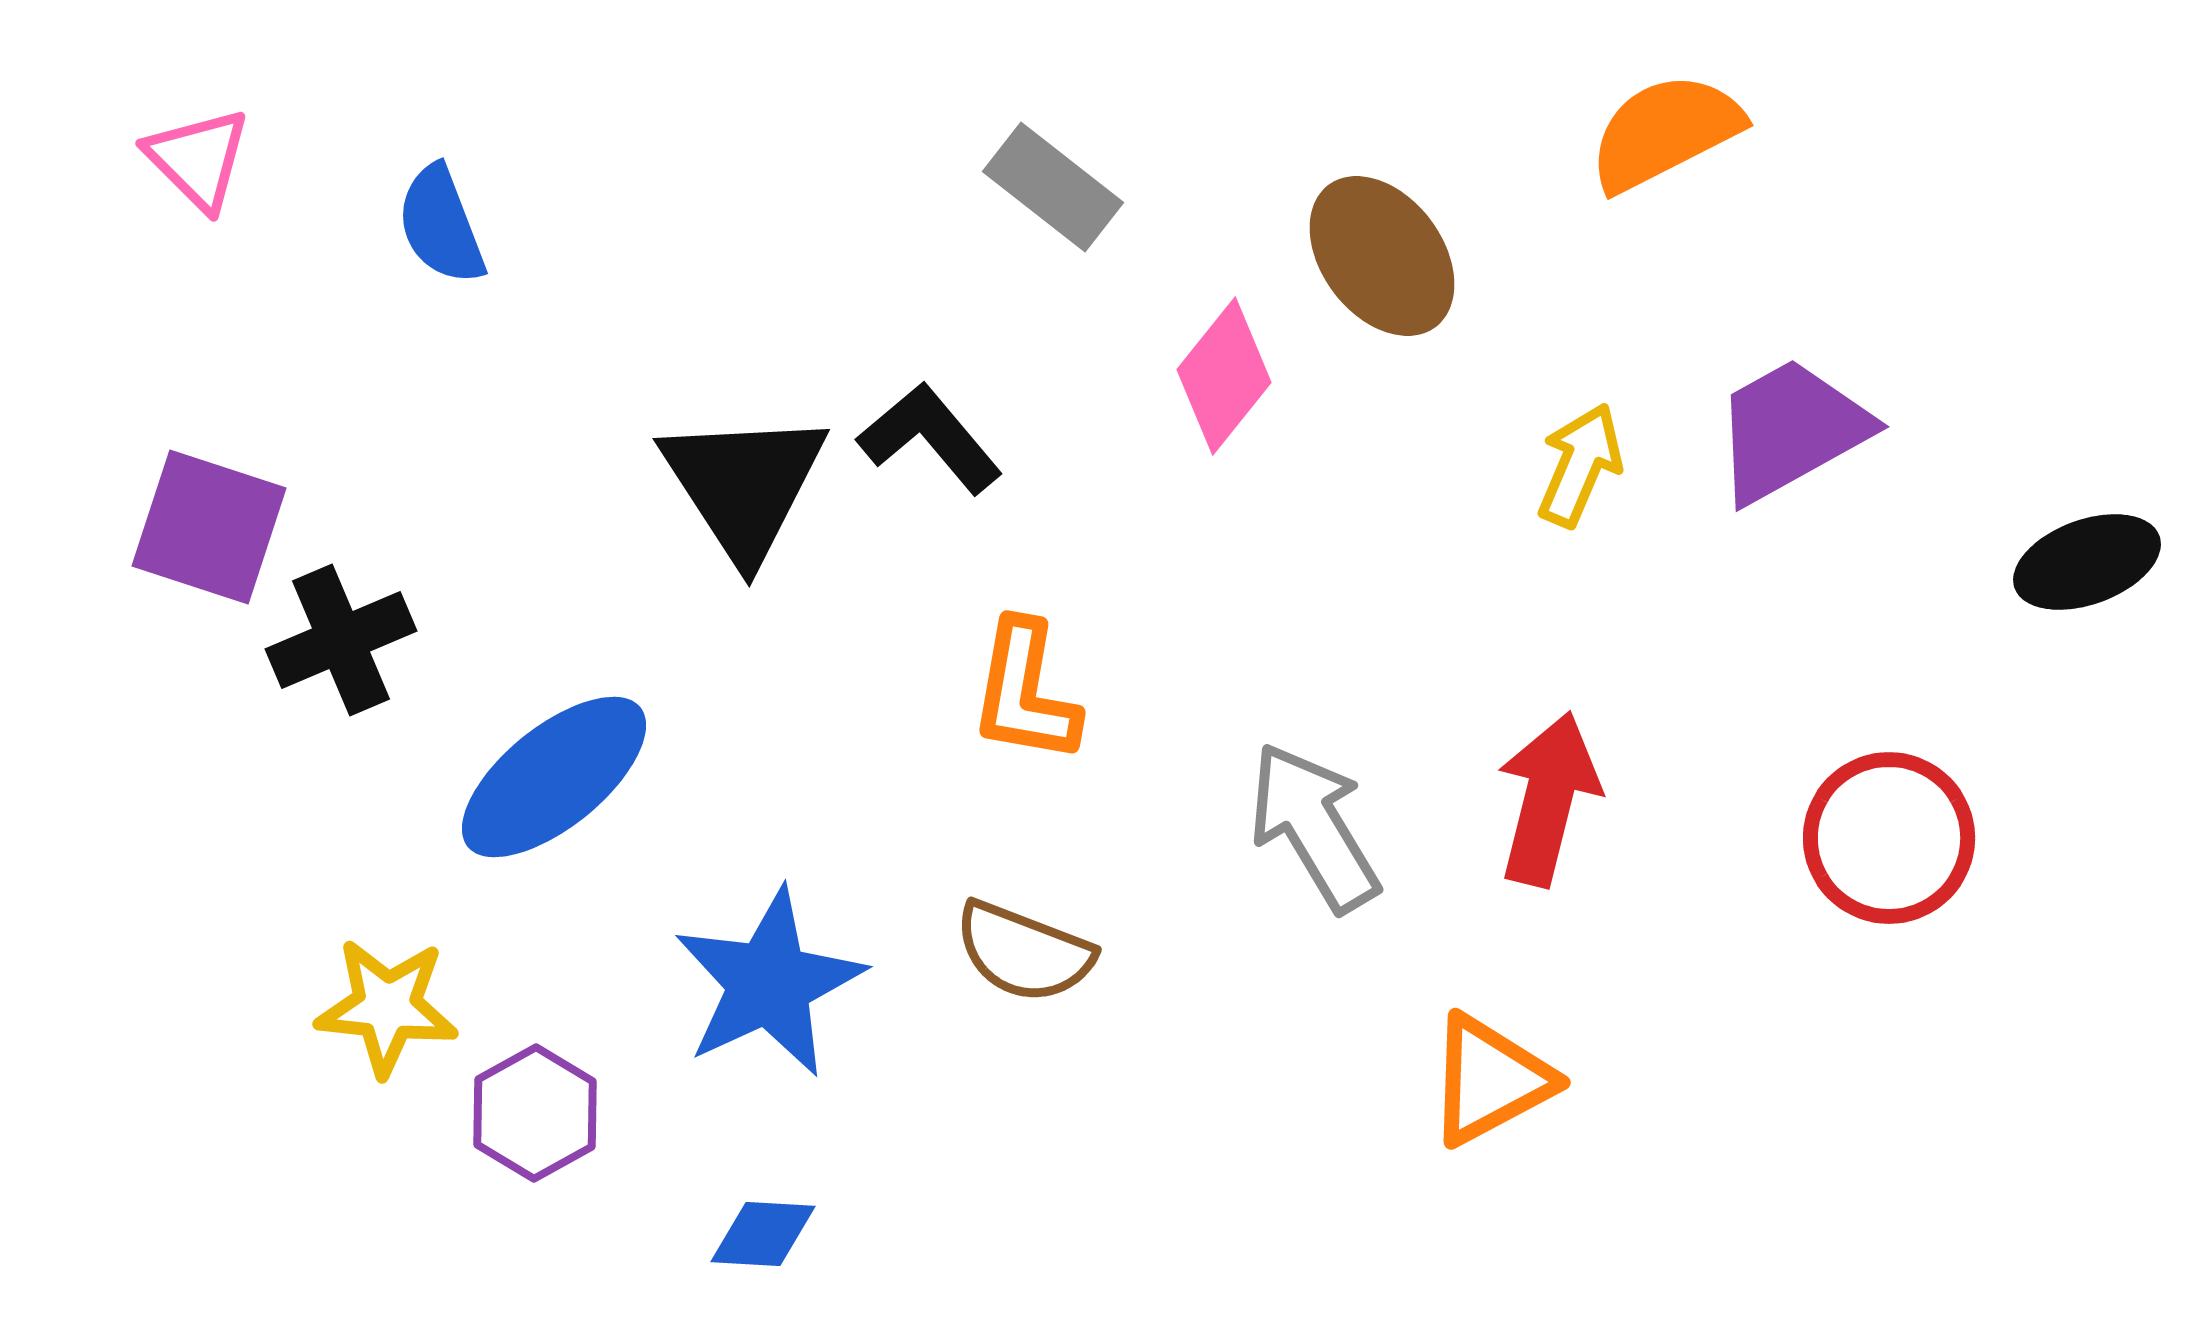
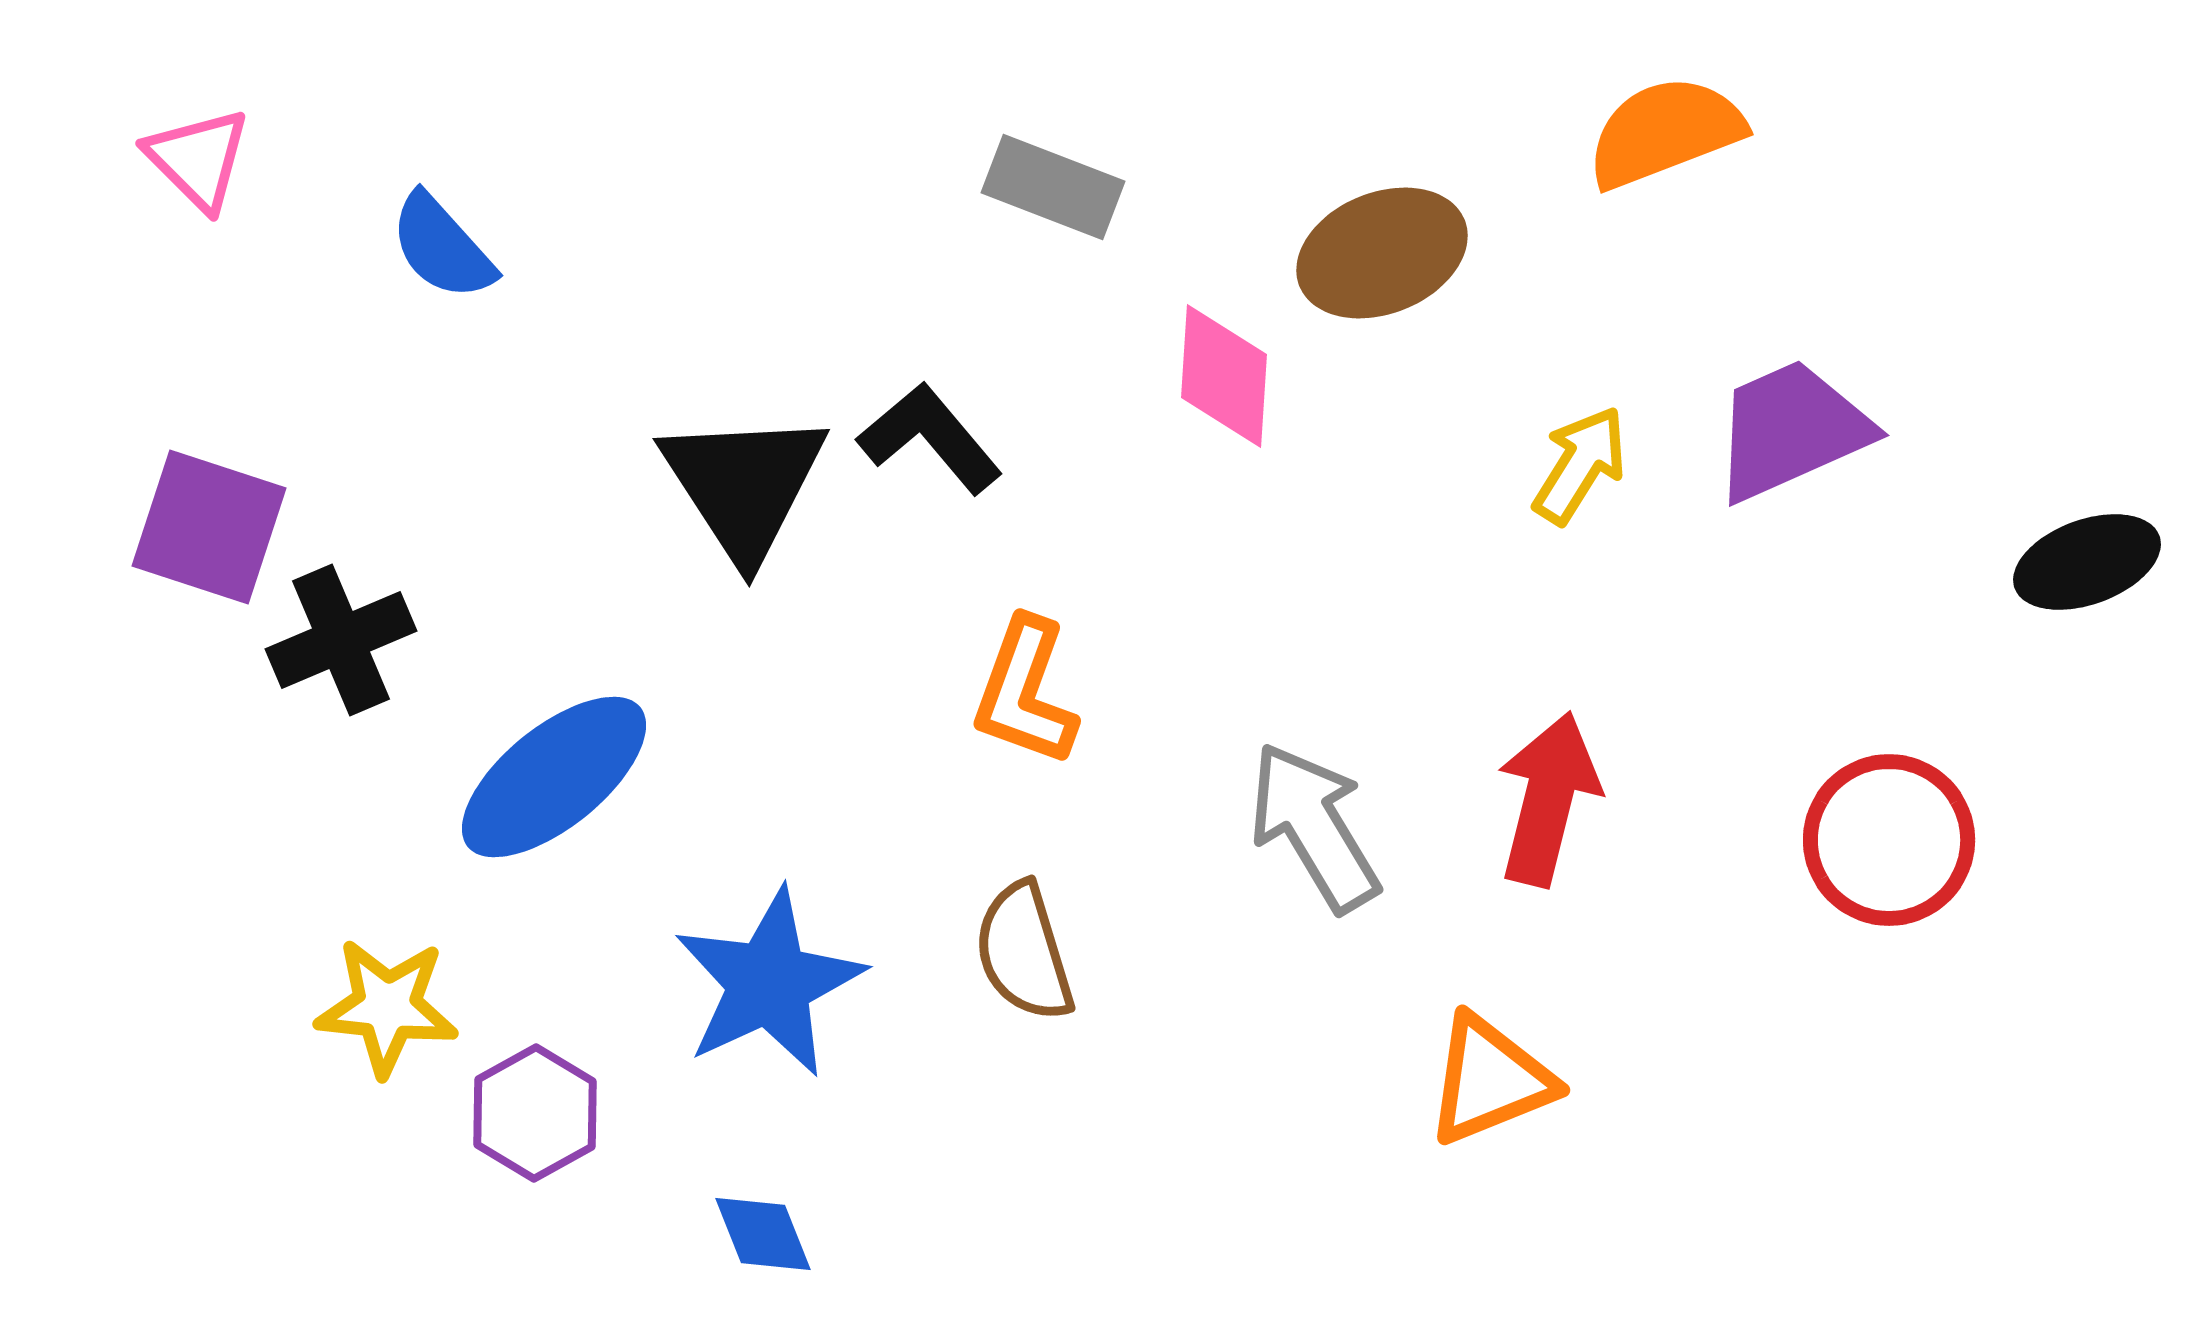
orange semicircle: rotated 6 degrees clockwise
gray rectangle: rotated 17 degrees counterclockwise
blue semicircle: moved 1 px right, 22 px down; rotated 21 degrees counterclockwise
brown ellipse: moved 3 px up; rotated 75 degrees counterclockwise
pink diamond: rotated 35 degrees counterclockwise
purple trapezoid: rotated 5 degrees clockwise
yellow arrow: rotated 9 degrees clockwise
orange L-shape: rotated 10 degrees clockwise
red circle: moved 2 px down
brown semicircle: rotated 52 degrees clockwise
orange triangle: rotated 6 degrees clockwise
blue diamond: rotated 65 degrees clockwise
